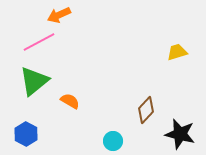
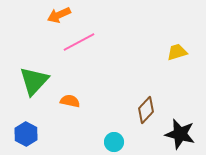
pink line: moved 40 px right
green triangle: rotated 8 degrees counterclockwise
orange semicircle: rotated 18 degrees counterclockwise
cyan circle: moved 1 px right, 1 px down
